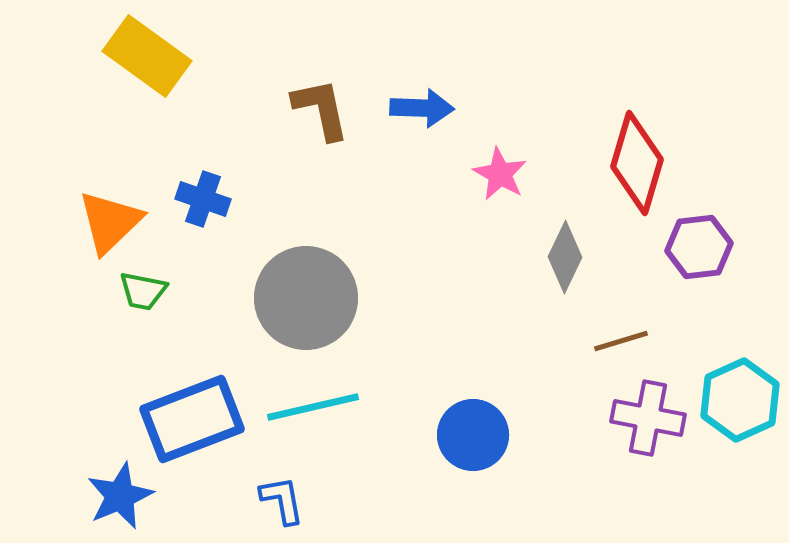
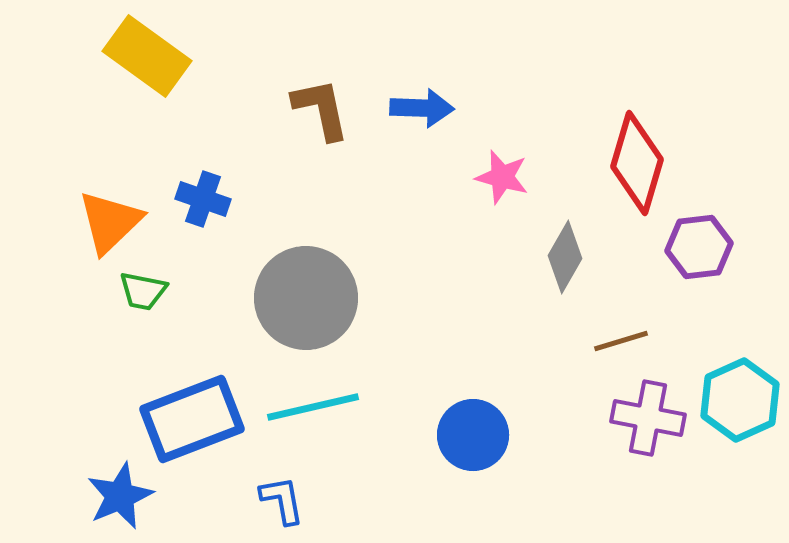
pink star: moved 2 px right, 3 px down; rotated 14 degrees counterclockwise
gray diamond: rotated 4 degrees clockwise
